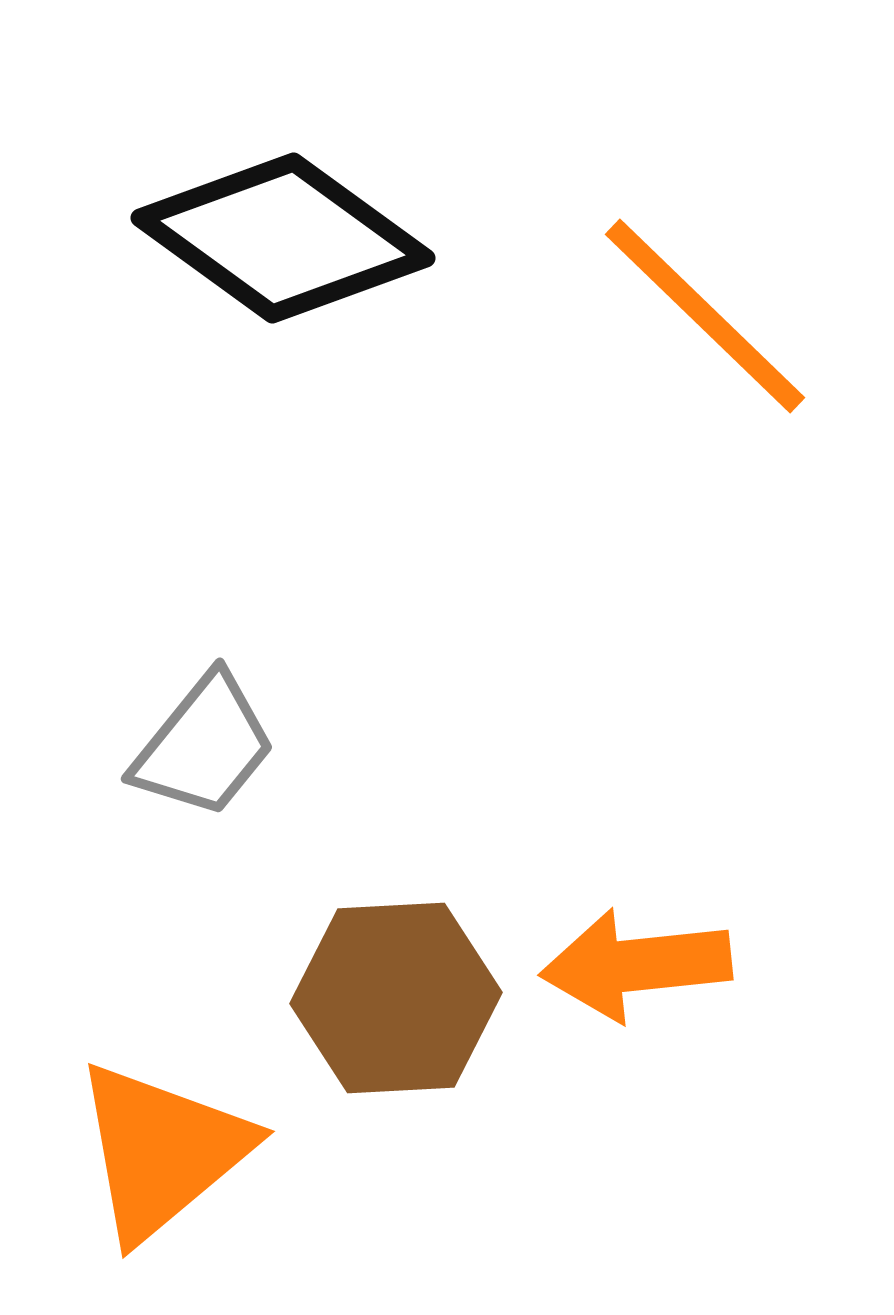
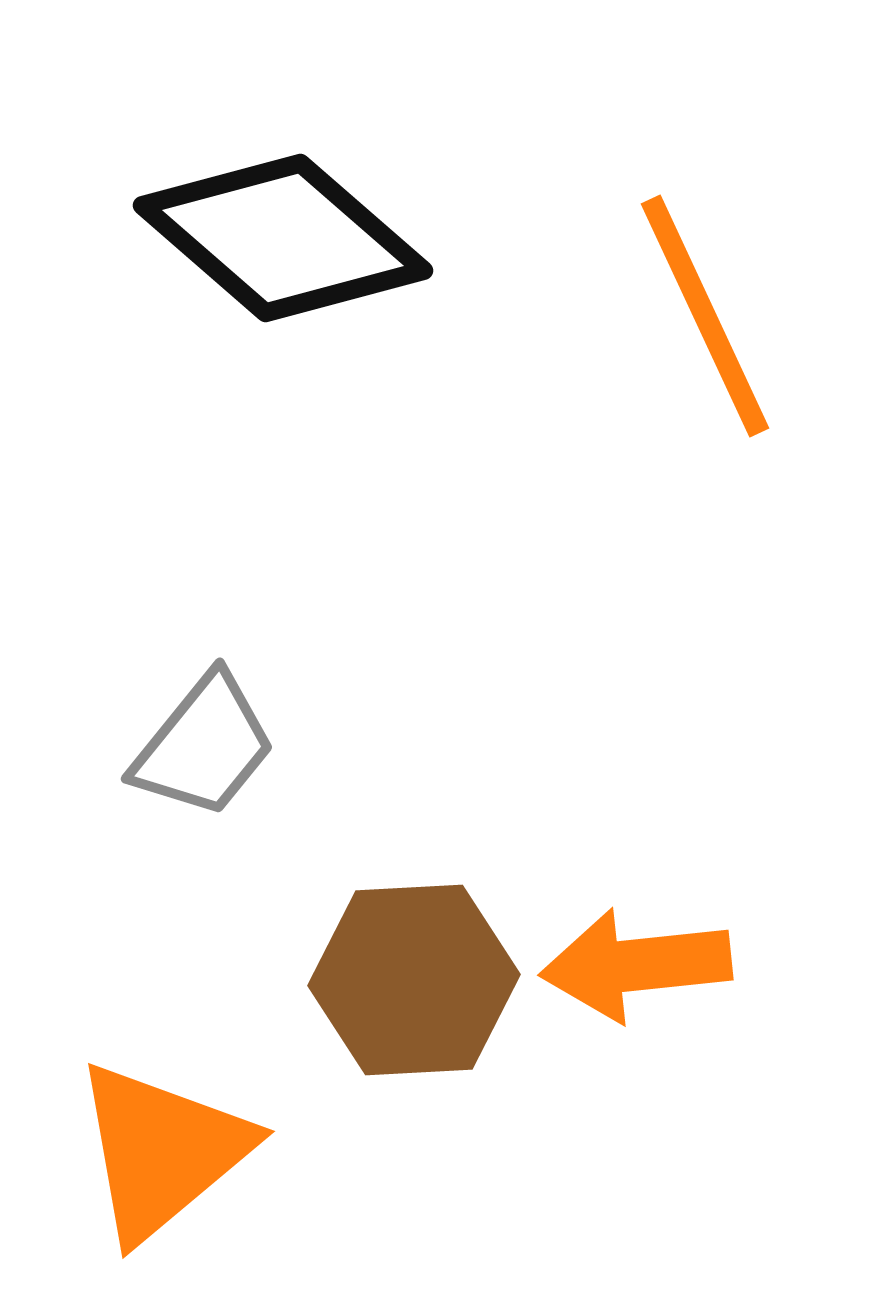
black diamond: rotated 5 degrees clockwise
orange line: rotated 21 degrees clockwise
brown hexagon: moved 18 px right, 18 px up
